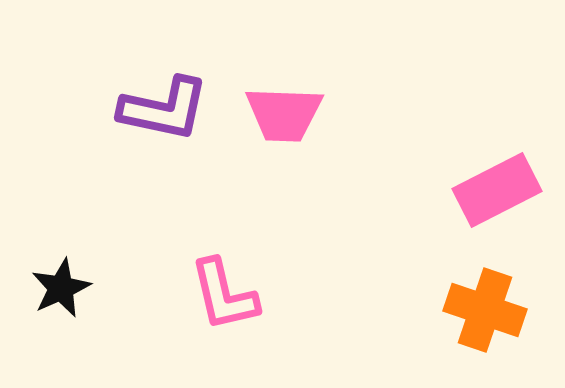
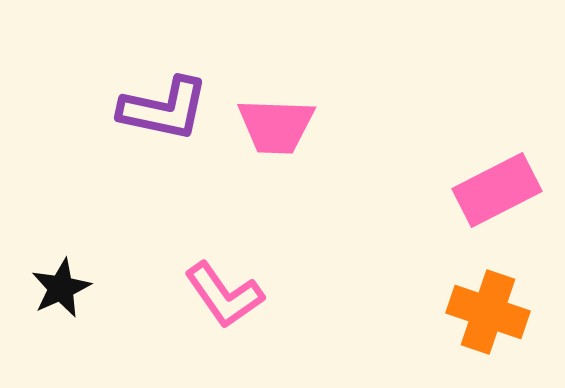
pink trapezoid: moved 8 px left, 12 px down
pink L-shape: rotated 22 degrees counterclockwise
orange cross: moved 3 px right, 2 px down
